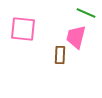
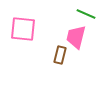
green line: moved 1 px down
brown rectangle: rotated 12 degrees clockwise
